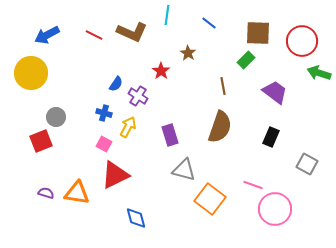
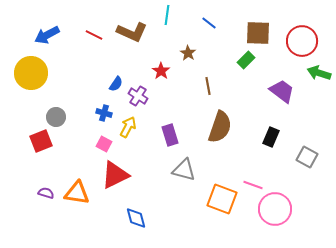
brown line: moved 15 px left
purple trapezoid: moved 7 px right, 1 px up
gray square: moved 7 px up
orange square: moved 12 px right; rotated 16 degrees counterclockwise
